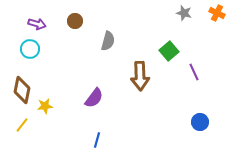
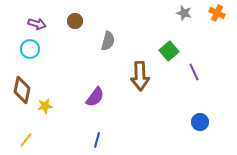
purple semicircle: moved 1 px right, 1 px up
yellow line: moved 4 px right, 15 px down
